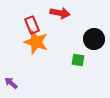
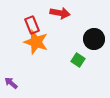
green square: rotated 24 degrees clockwise
